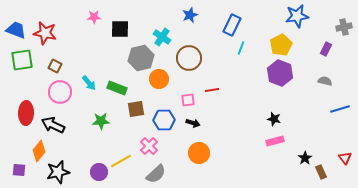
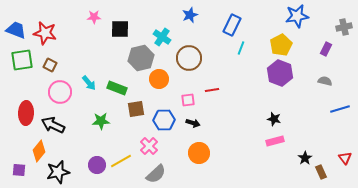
brown square at (55, 66): moved 5 px left, 1 px up
purple circle at (99, 172): moved 2 px left, 7 px up
